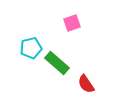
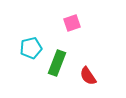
green rectangle: rotated 70 degrees clockwise
red semicircle: moved 2 px right, 8 px up
